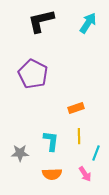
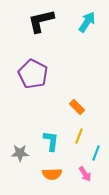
cyan arrow: moved 1 px left, 1 px up
orange rectangle: moved 1 px right, 1 px up; rotated 63 degrees clockwise
yellow line: rotated 21 degrees clockwise
